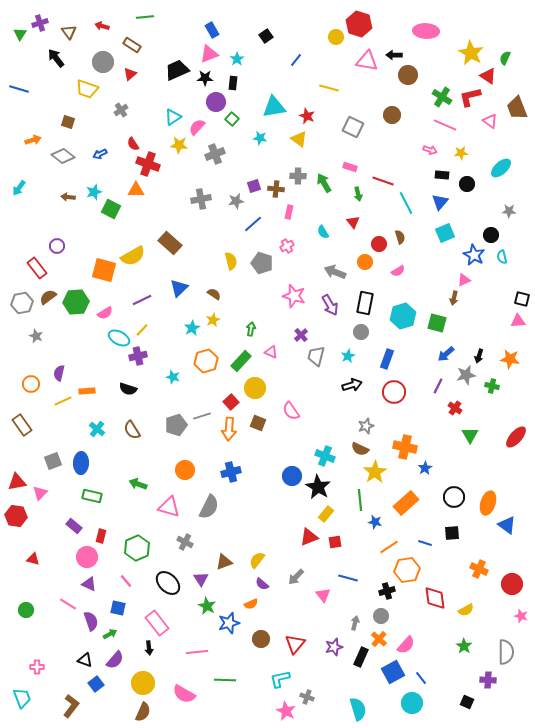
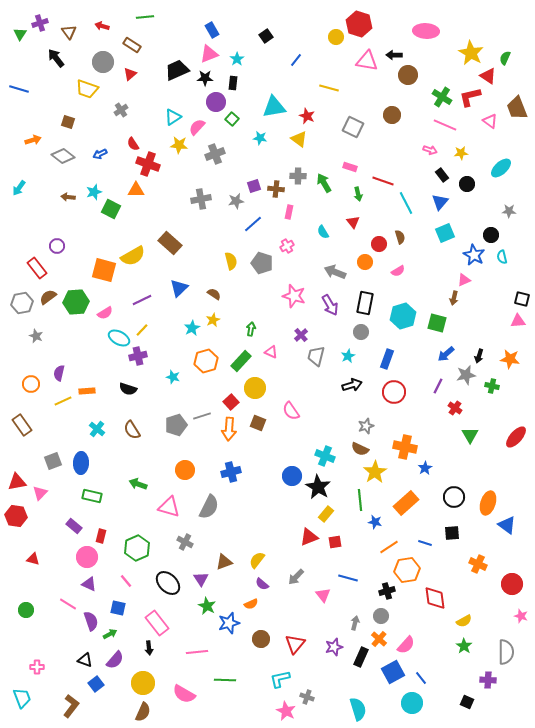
black rectangle at (442, 175): rotated 48 degrees clockwise
orange cross at (479, 569): moved 1 px left, 5 px up
yellow semicircle at (466, 610): moved 2 px left, 11 px down
